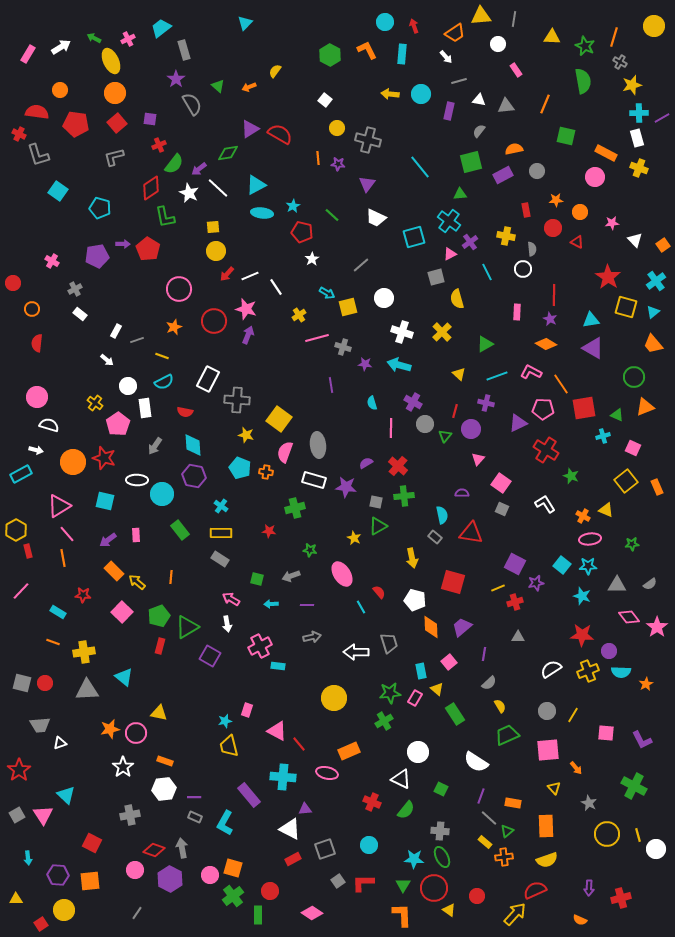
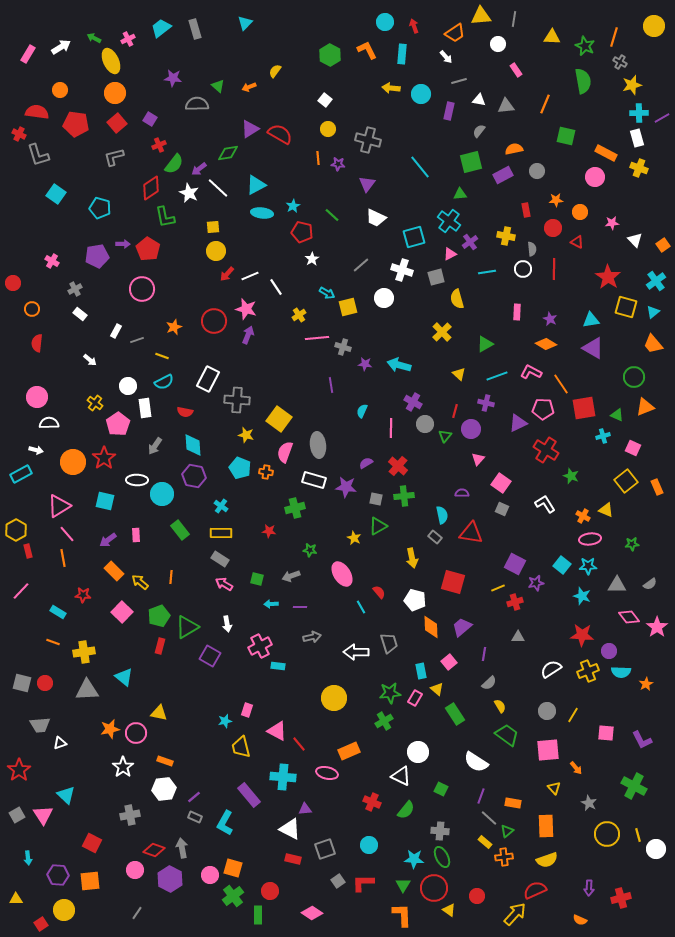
gray rectangle at (184, 50): moved 11 px right, 21 px up
purple star at (176, 79): moved 3 px left, 1 px up; rotated 30 degrees counterclockwise
yellow arrow at (390, 94): moved 1 px right, 6 px up
gray semicircle at (192, 104): moved 5 px right; rotated 60 degrees counterclockwise
purple square at (150, 119): rotated 24 degrees clockwise
yellow circle at (337, 128): moved 9 px left, 1 px down
cyan square at (58, 191): moved 2 px left, 3 px down
cyan line at (487, 272): rotated 72 degrees counterclockwise
pink circle at (179, 289): moved 37 px left
red line at (554, 295): moved 26 px up
white cross at (402, 332): moved 62 px up
pink line at (317, 338): rotated 10 degrees clockwise
white arrow at (107, 360): moved 17 px left
cyan semicircle at (372, 403): moved 10 px left, 8 px down; rotated 40 degrees clockwise
white semicircle at (49, 425): moved 2 px up; rotated 18 degrees counterclockwise
red star at (104, 458): rotated 20 degrees clockwise
gray square at (376, 502): moved 3 px up
yellow arrow at (137, 582): moved 3 px right
pink arrow at (231, 599): moved 7 px left, 15 px up
purple line at (307, 605): moved 7 px left, 2 px down
green trapezoid at (507, 735): rotated 60 degrees clockwise
yellow trapezoid at (229, 746): moved 12 px right, 1 px down
white triangle at (401, 779): moved 3 px up
purple line at (194, 797): rotated 40 degrees counterclockwise
red rectangle at (293, 859): rotated 42 degrees clockwise
